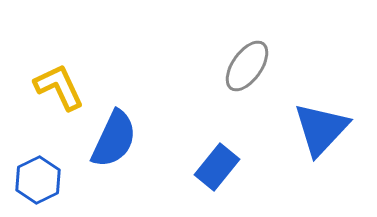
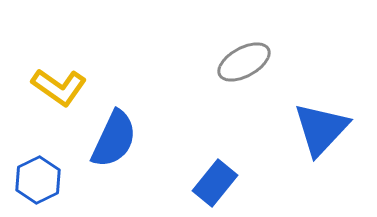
gray ellipse: moved 3 px left, 4 px up; rotated 26 degrees clockwise
yellow L-shape: rotated 150 degrees clockwise
blue rectangle: moved 2 px left, 16 px down
